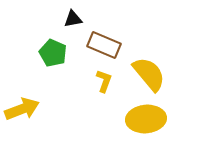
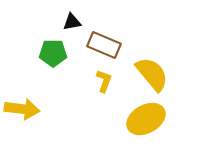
black triangle: moved 1 px left, 3 px down
green pentagon: rotated 24 degrees counterclockwise
yellow semicircle: moved 3 px right
yellow arrow: rotated 28 degrees clockwise
yellow ellipse: rotated 24 degrees counterclockwise
